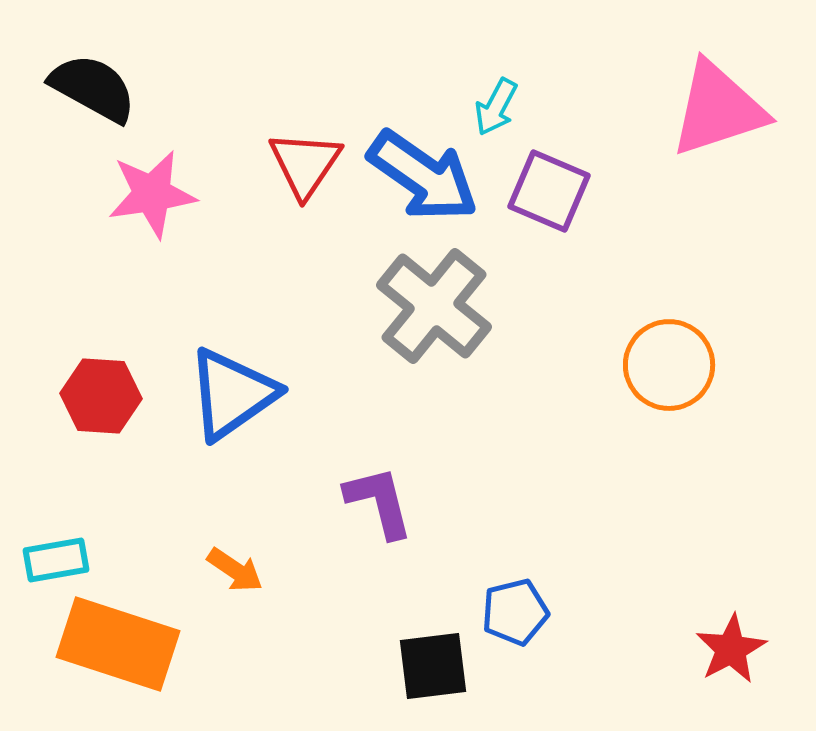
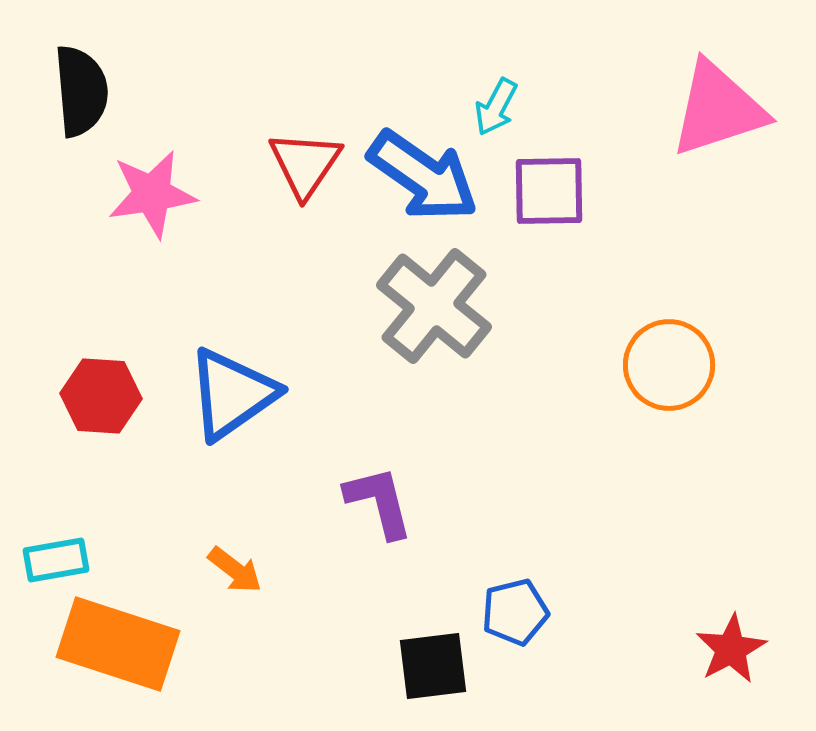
black semicircle: moved 12 px left, 3 px down; rotated 56 degrees clockwise
purple square: rotated 24 degrees counterclockwise
orange arrow: rotated 4 degrees clockwise
